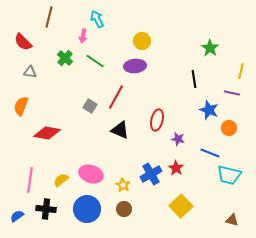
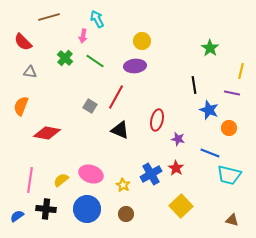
brown line: rotated 60 degrees clockwise
black line: moved 6 px down
brown circle: moved 2 px right, 5 px down
